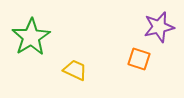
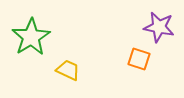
purple star: rotated 24 degrees clockwise
yellow trapezoid: moved 7 px left
